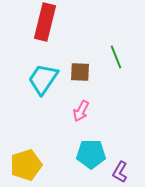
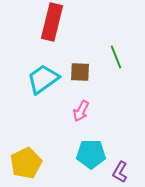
red rectangle: moved 7 px right
cyan trapezoid: rotated 20 degrees clockwise
yellow pentagon: moved 2 px up; rotated 8 degrees counterclockwise
